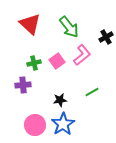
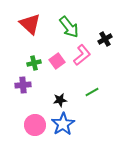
black cross: moved 1 px left, 2 px down
